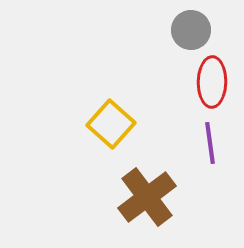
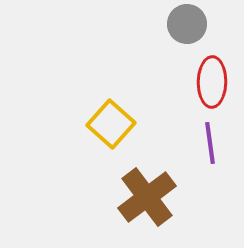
gray circle: moved 4 px left, 6 px up
